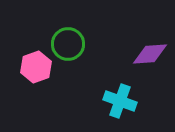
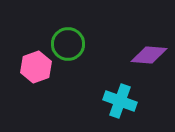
purple diamond: moved 1 px left, 1 px down; rotated 9 degrees clockwise
